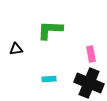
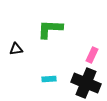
green L-shape: moved 1 px up
pink rectangle: moved 1 px right, 1 px down; rotated 35 degrees clockwise
black cross: moved 3 px left
